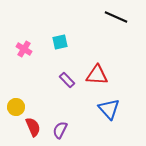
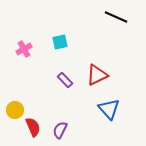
pink cross: rotated 28 degrees clockwise
red triangle: rotated 30 degrees counterclockwise
purple rectangle: moved 2 px left
yellow circle: moved 1 px left, 3 px down
